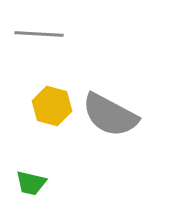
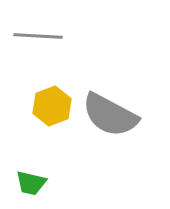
gray line: moved 1 px left, 2 px down
yellow hexagon: rotated 24 degrees clockwise
